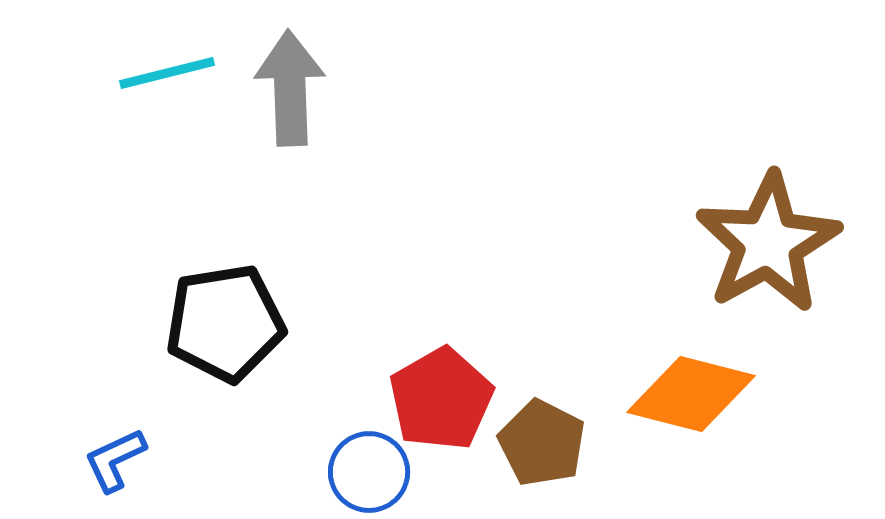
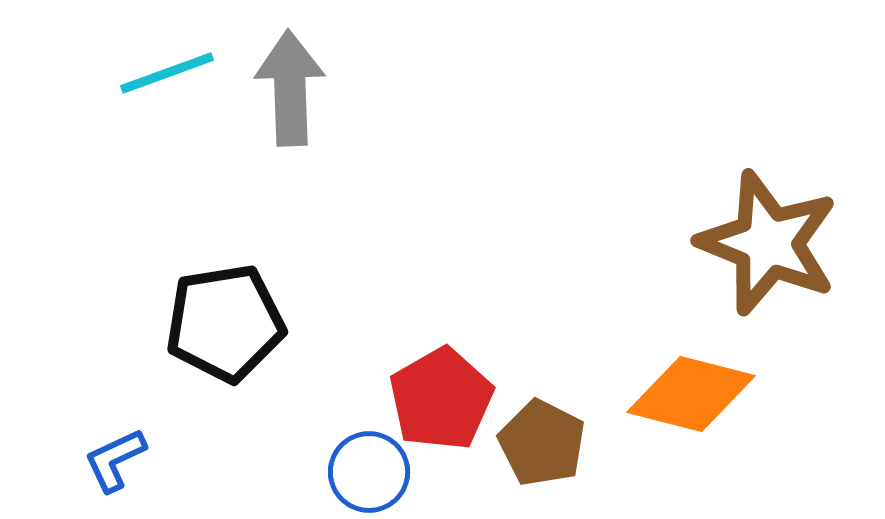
cyan line: rotated 6 degrees counterclockwise
brown star: rotated 21 degrees counterclockwise
